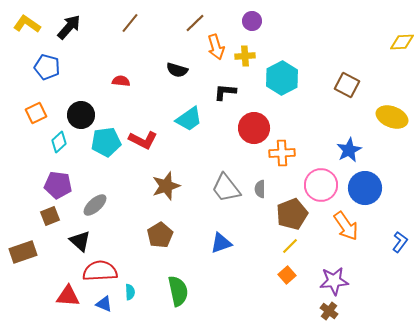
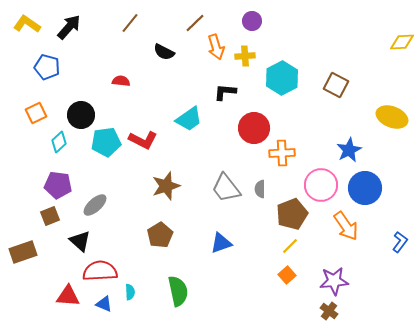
black semicircle at (177, 70): moved 13 px left, 18 px up; rotated 10 degrees clockwise
brown square at (347, 85): moved 11 px left
